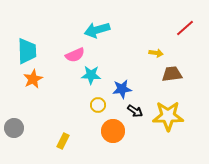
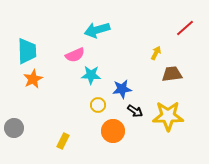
yellow arrow: rotated 72 degrees counterclockwise
